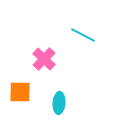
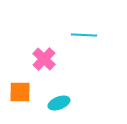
cyan line: moved 1 px right; rotated 25 degrees counterclockwise
cyan ellipse: rotated 65 degrees clockwise
